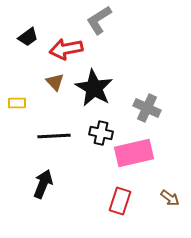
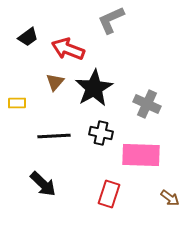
gray L-shape: moved 12 px right; rotated 8 degrees clockwise
red arrow: moved 2 px right; rotated 32 degrees clockwise
brown triangle: rotated 24 degrees clockwise
black star: rotated 12 degrees clockwise
gray cross: moved 4 px up
pink rectangle: moved 7 px right, 2 px down; rotated 15 degrees clockwise
black arrow: rotated 112 degrees clockwise
red rectangle: moved 11 px left, 7 px up
